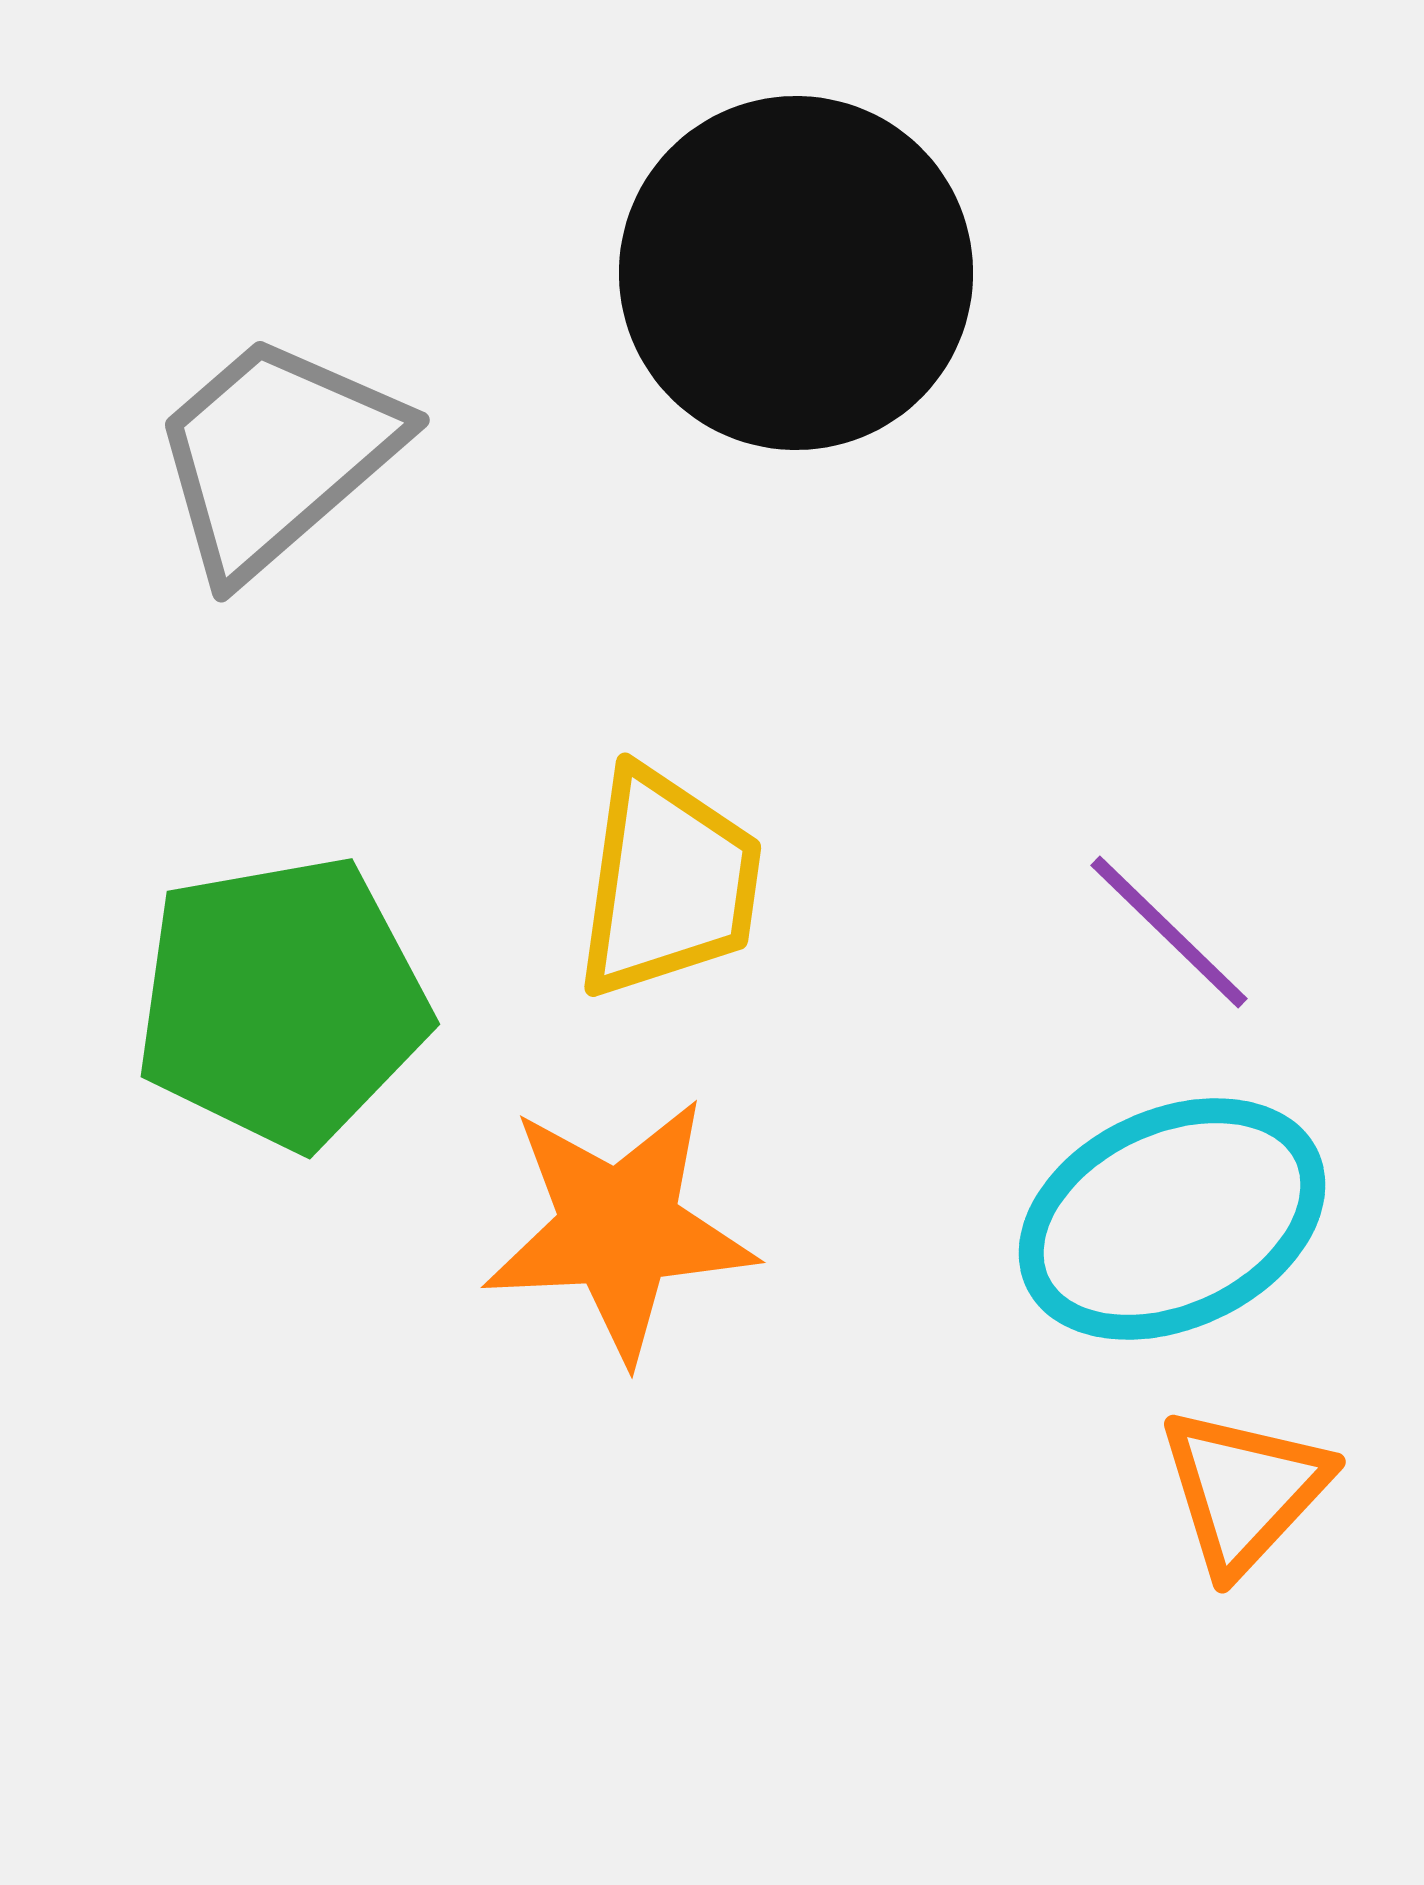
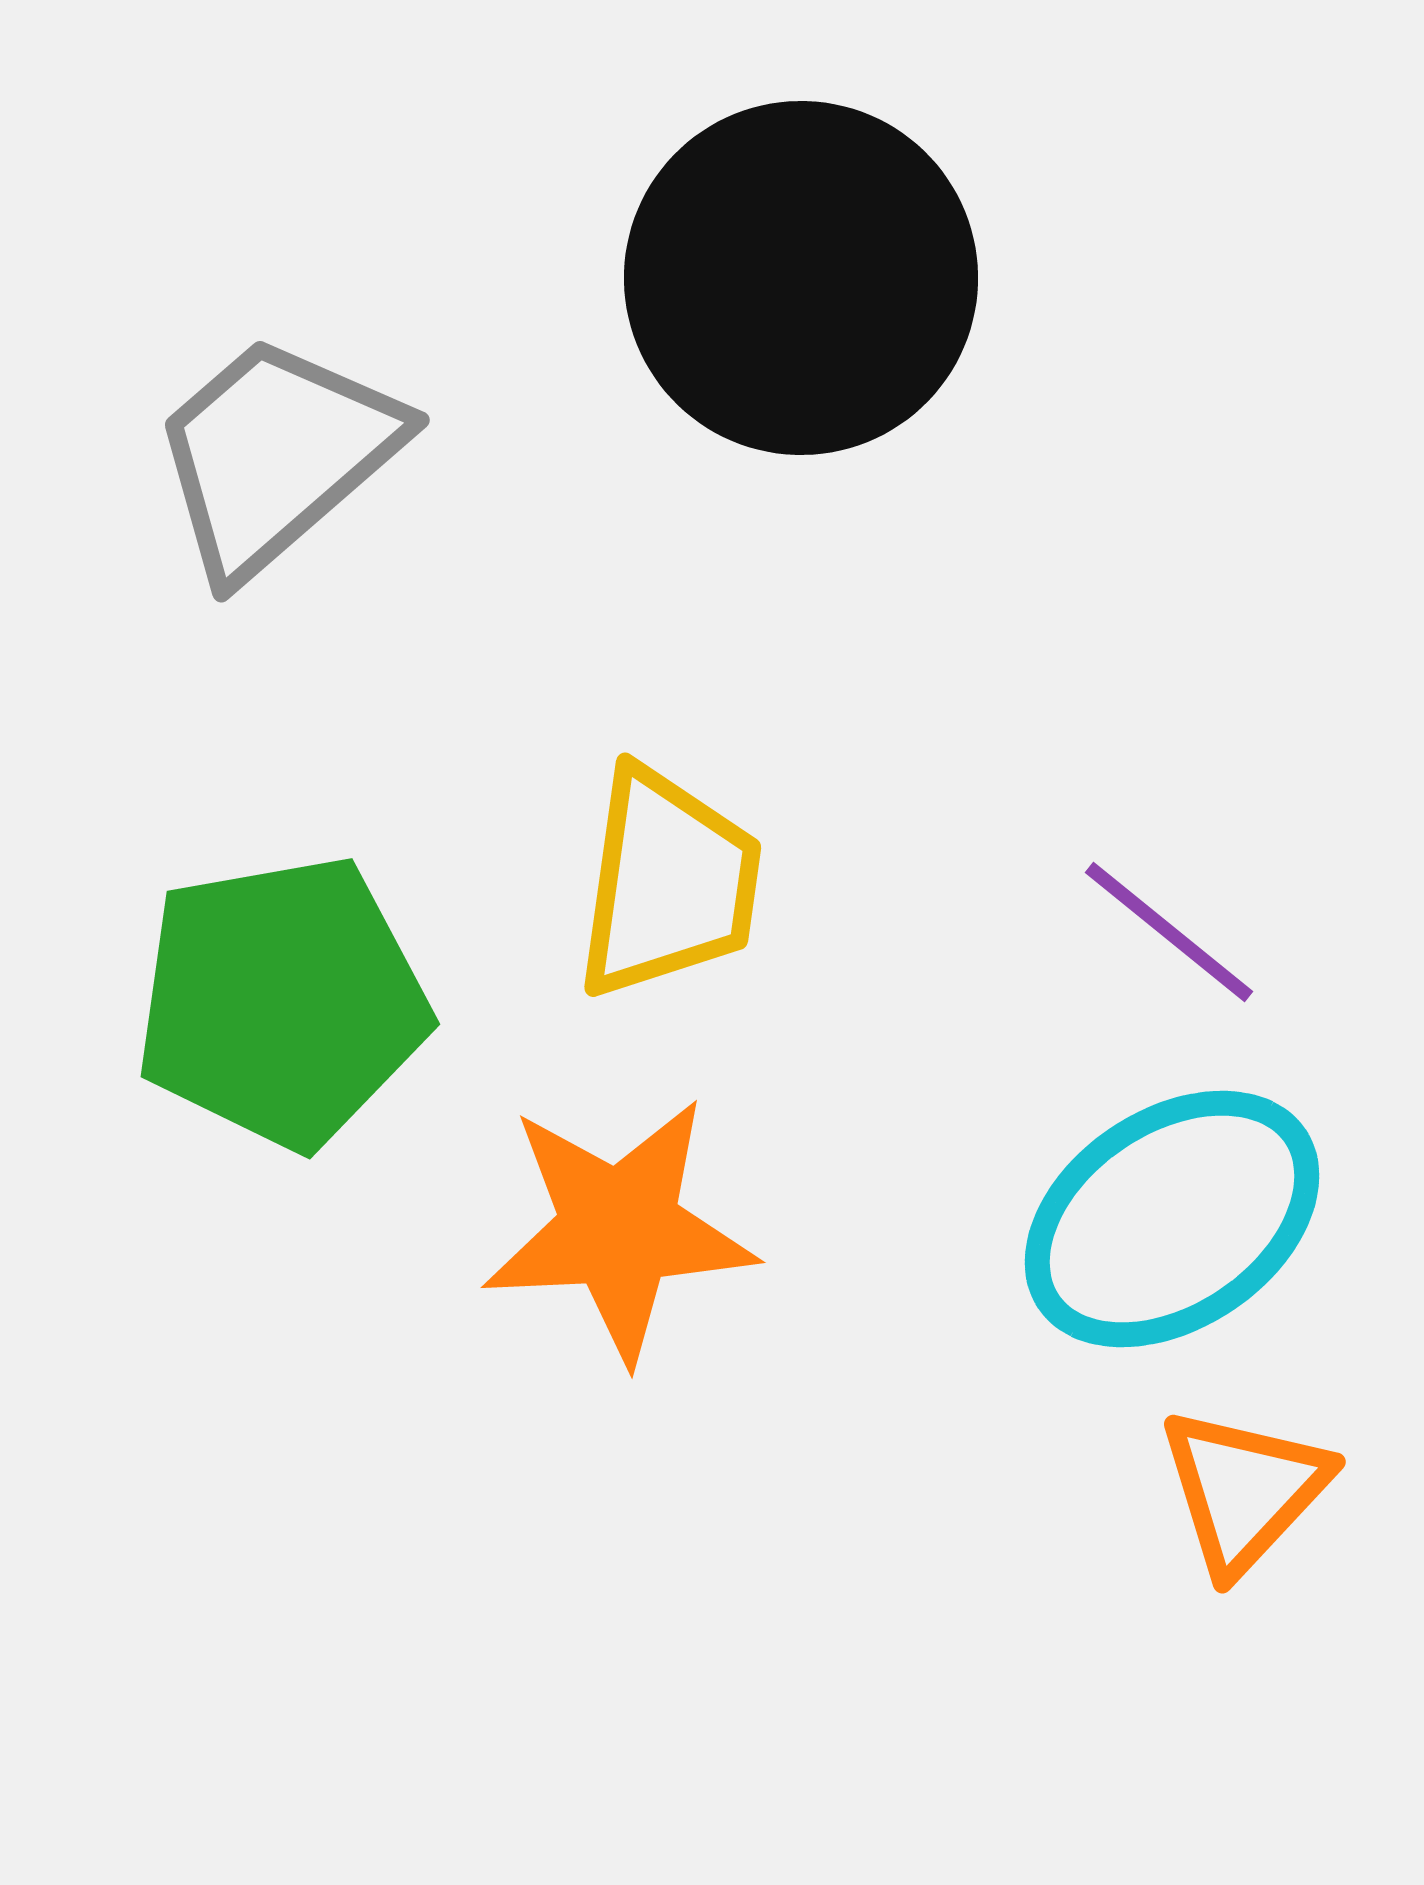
black circle: moved 5 px right, 5 px down
purple line: rotated 5 degrees counterclockwise
cyan ellipse: rotated 9 degrees counterclockwise
